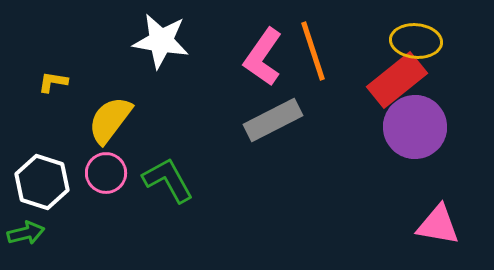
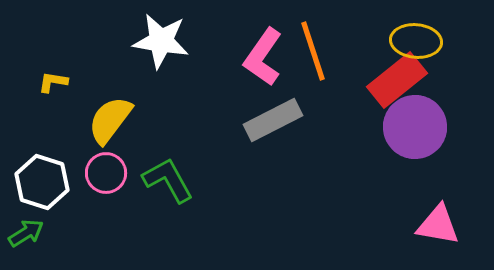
green arrow: rotated 18 degrees counterclockwise
